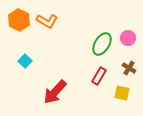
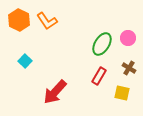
orange L-shape: rotated 25 degrees clockwise
